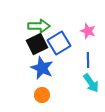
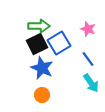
pink star: moved 2 px up
blue line: moved 1 px up; rotated 35 degrees counterclockwise
